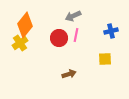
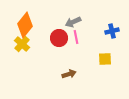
gray arrow: moved 6 px down
blue cross: moved 1 px right
pink line: moved 2 px down; rotated 24 degrees counterclockwise
yellow cross: moved 2 px right, 1 px down; rotated 14 degrees counterclockwise
